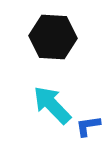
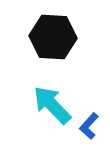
blue L-shape: moved 1 px right; rotated 40 degrees counterclockwise
